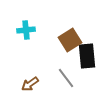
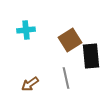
black rectangle: moved 4 px right
gray line: rotated 25 degrees clockwise
